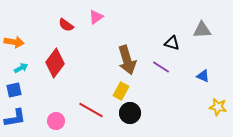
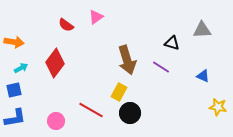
yellow rectangle: moved 2 px left, 1 px down
